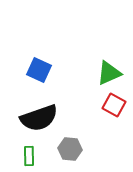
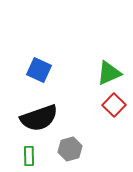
red square: rotated 15 degrees clockwise
gray hexagon: rotated 20 degrees counterclockwise
